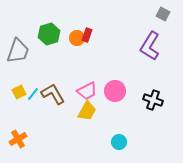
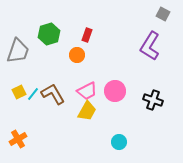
orange circle: moved 17 px down
